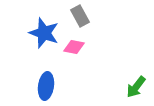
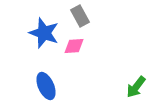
pink diamond: moved 1 px up; rotated 15 degrees counterclockwise
blue ellipse: rotated 32 degrees counterclockwise
